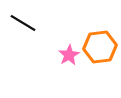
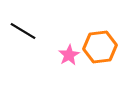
black line: moved 8 px down
